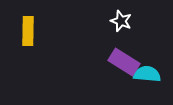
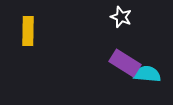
white star: moved 4 px up
purple rectangle: moved 1 px right, 1 px down
